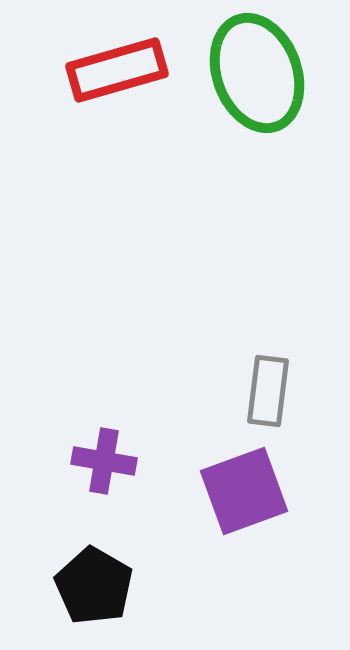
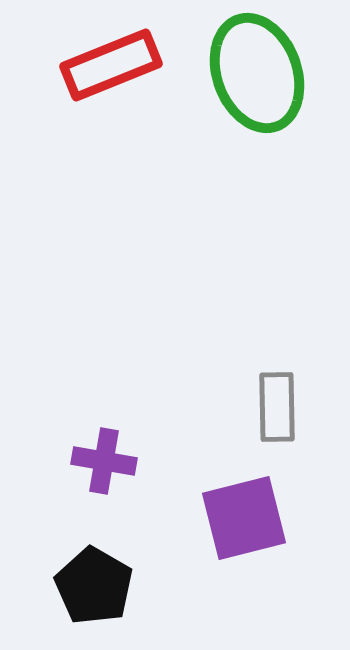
red rectangle: moved 6 px left, 5 px up; rotated 6 degrees counterclockwise
gray rectangle: moved 9 px right, 16 px down; rotated 8 degrees counterclockwise
purple square: moved 27 px down; rotated 6 degrees clockwise
